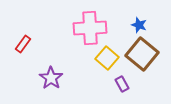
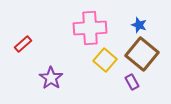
red rectangle: rotated 12 degrees clockwise
yellow square: moved 2 px left, 2 px down
purple rectangle: moved 10 px right, 2 px up
